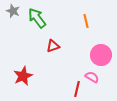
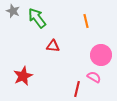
red triangle: rotated 24 degrees clockwise
pink semicircle: moved 2 px right
